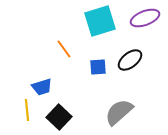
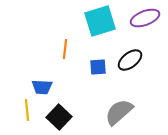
orange line: moved 1 px right; rotated 42 degrees clockwise
blue trapezoid: rotated 20 degrees clockwise
